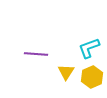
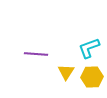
yellow hexagon: rotated 20 degrees clockwise
